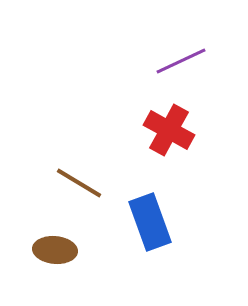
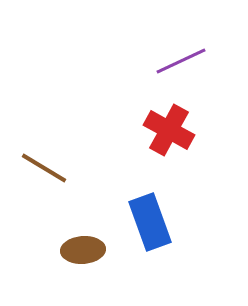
brown line: moved 35 px left, 15 px up
brown ellipse: moved 28 px right; rotated 9 degrees counterclockwise
